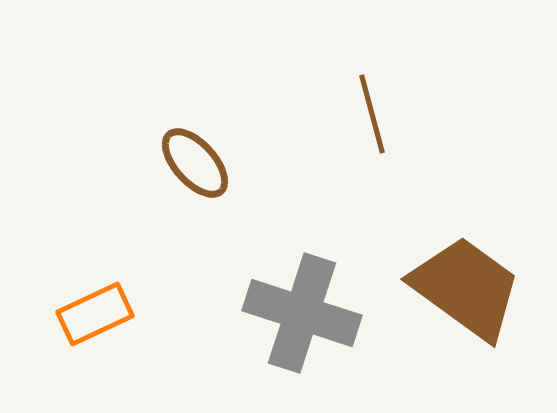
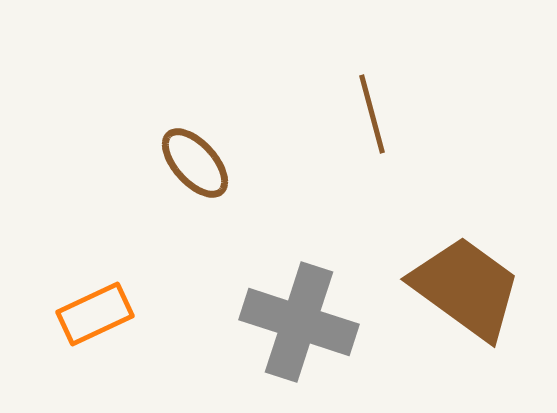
gray cross: moved 3 px left, 9 px down
